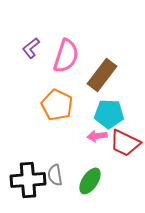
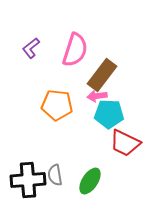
pink semicircle: moved 9 px right, 6 px up
orange pentagon: rotated 20 degrees counterclockwise
pink arrow: moved 40 px up
